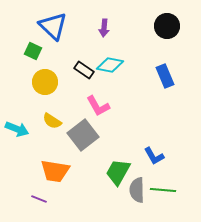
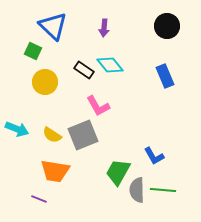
cyan diamond: rotated 40 degrees clockwise
yellow semicircle: moved 14 px down
gray square: rotated 16 degrees clockwise
